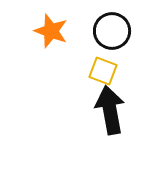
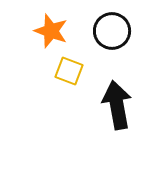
yellow square: moved 34 px left
black arrow: moved 7 px right, 5 px up
